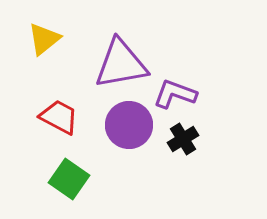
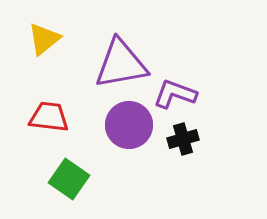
red trapezoid: moved 10 px left; rotated 21 degrees counterclockwise
black cross: rotated 16 degrees clockwise
